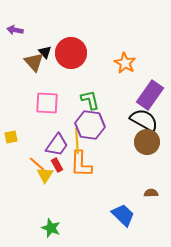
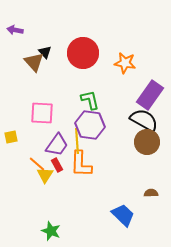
red circle: moved 12 px right
orange star: rotated 20 degrees counterclockwise
pink square: moved 5 px left, 10 px down
green star: moved 3 px down
